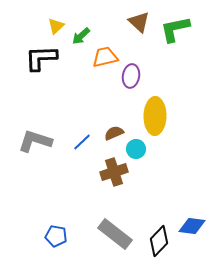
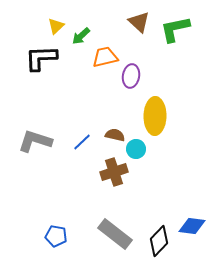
brown semicircle: moved 1 px right, 2 px down; rotated 36 degrees clockwise
